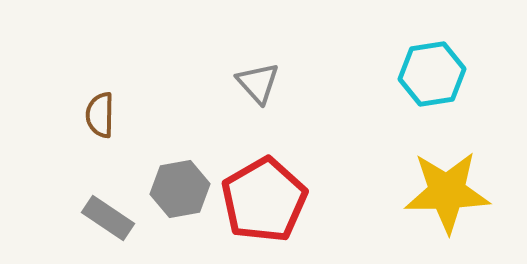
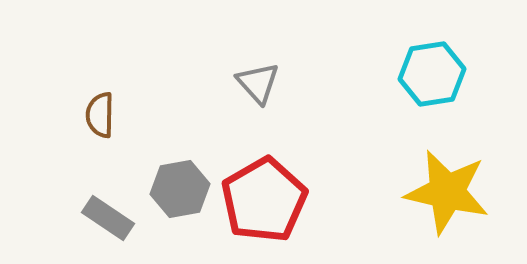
yellow star: rotated 14 degrees clockwise
